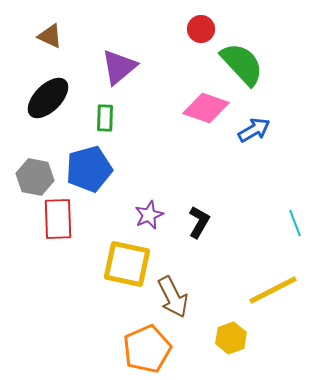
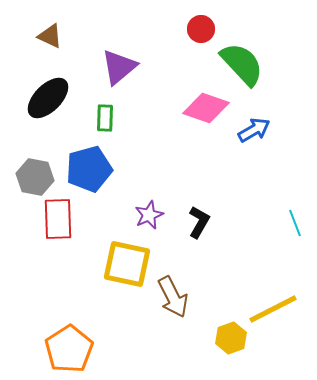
yellow line: moved 19 px down
orange pentagon: moved 78 px left; rotated 9 degrees counterclockwise
